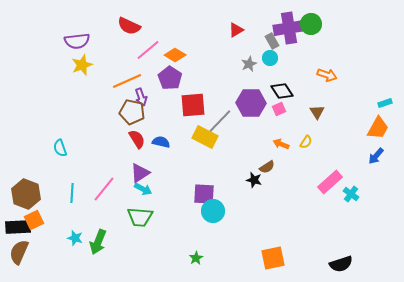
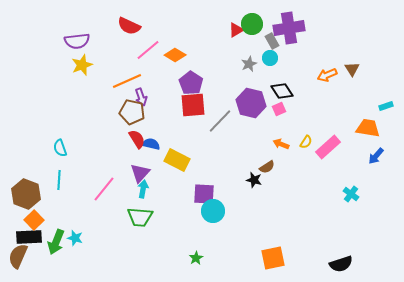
green circle at (311, 24): moved 59 px left
orange arrow at (327, 75): rotated 138 degrees clockwise
purple pentagon at (170, 78): moved 21 px right, 5 px down
purple hexagon at (251, 103): rotated 12 degrees clockwise
cyan rectangle at (385, 103): moved 1 px right, 3 px down
brown triangle at (317, 112): moved 35 px right, 43 px up
orange trapezoid at (378, 128): moved 10 px left; rotated 110 degrees counterclockwise
yellow rectangle at (205, 137): moved 28 px left, 23 px down
blue semicircle at (161, 142): moved 10 px left, 2 px down
purple triangle at (140, 173): rotated 15 degrees counterclockwise
pink rectangle at (330, 182): moved 2 px left, 35 px up
cyan arrow at (143, 189): rotated 108 degrees counterclockwise
cyan line at (72, 193): moved 13 px left, 13 px up
orange square at (34, 220): rotated 18 degrees counterclockwise
black rectangle at (18, 227): moved 11 px right, 10 px down
green arrow at (98, 242): moved 42 px left
brown semicircle at (19, 252): moved 1 px left, 4 px down
